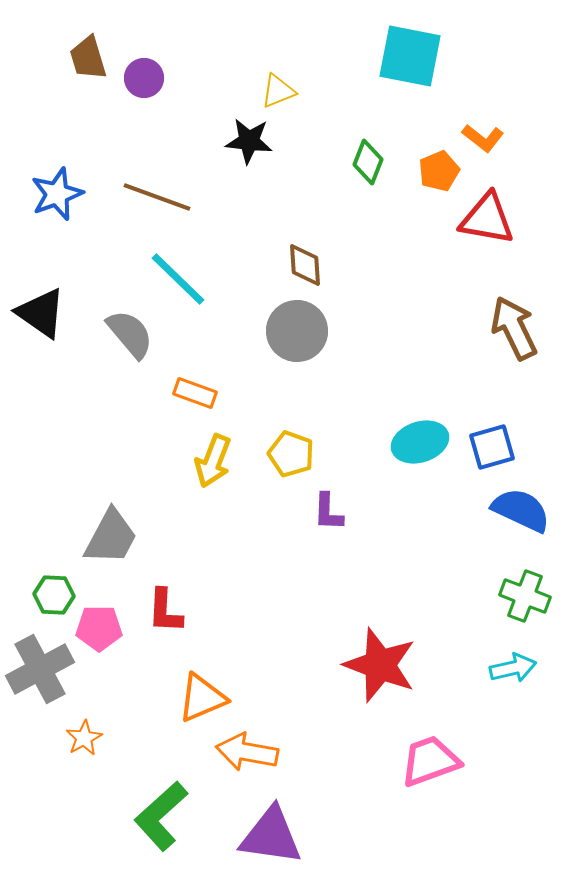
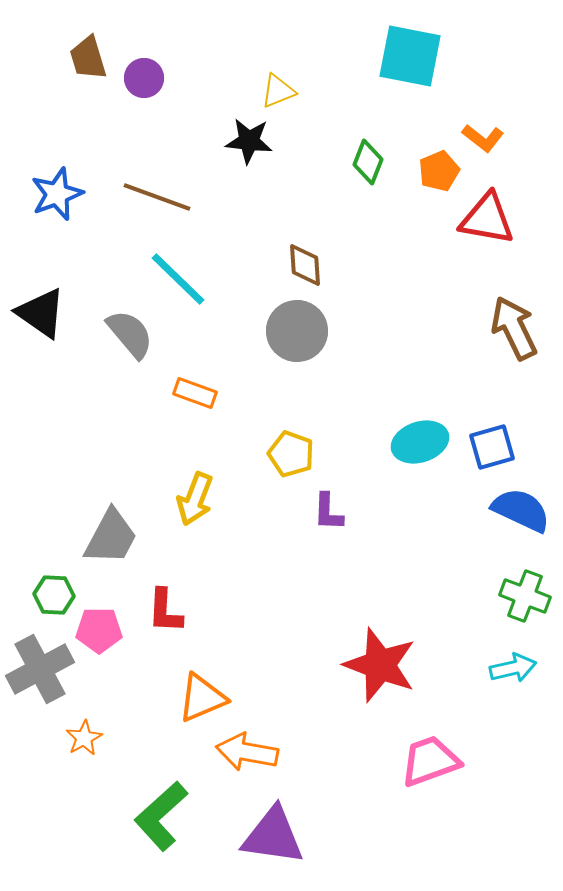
yellow arrow: moved 18 px left, 38 px down
pink pentagon: moved 2 px down
purple triangle: moved 2 px right
